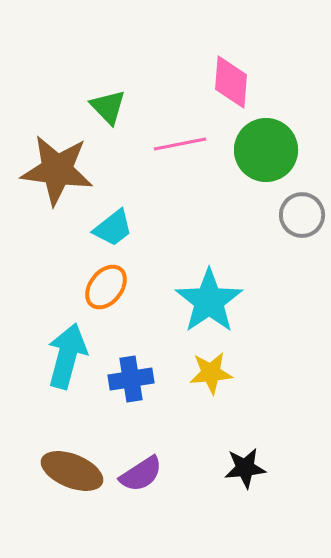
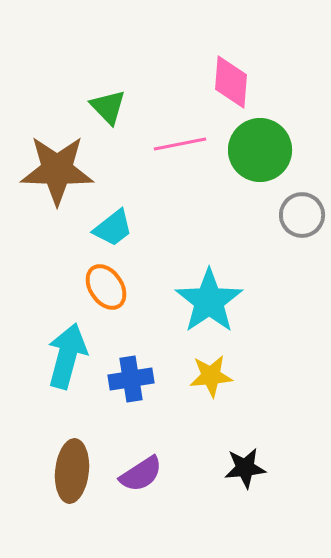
green circle: moved 6 px left
brown star: rotated 6 degrees counterclockwise
orange ellipse: rotated 72 degrees counterclockwise
yellow star: moved 3 px down
brown ellipse: rotated 74 degrees clockwise
